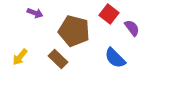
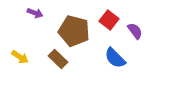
red square: moved 6 px down
purple semicircle: moved 3 px right, 3 px down
yellow arrow: rotated 96 degrees counterclockwise
